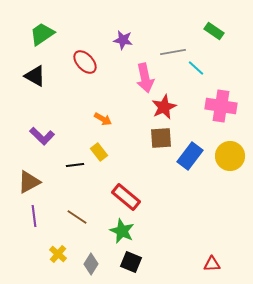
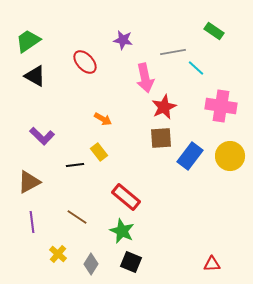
green trapezoid: moved 14 px left, 7 px down
purple line: moved 2 px left, 6 px down
